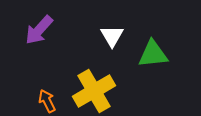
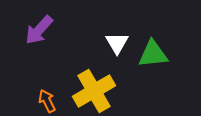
white triangle: moved 5 px right, 7 px down
